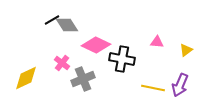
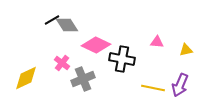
yellow triangle: rotated 24 degrees clockwise
